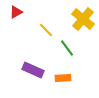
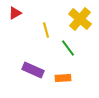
red triangle: moved 1 px left, 1 px down
yellow cross: moved 3 px left
yellow line: rotated 28 degrees clockwise
green line: moved 1 px right
